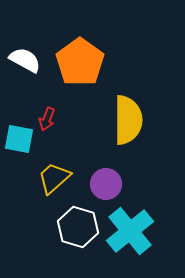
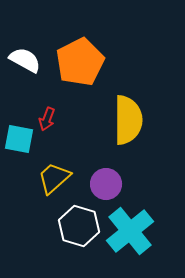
orange pentagon: rotated 9 degrees clockwise
white hexagon: moved 1 px right, 1 px up
